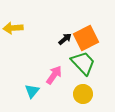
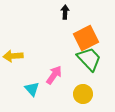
yellow arrow: moved 28 px down
black arrow: moved 27 px up; rotated 48 degrees counterclockwise
green trapezoid: moved 6 px right, 4 px up
cyan triangle: moved 2 px up; rotated 21 degrees counterclockwise
